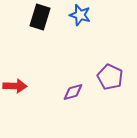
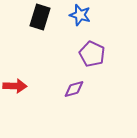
purple pentagon: moved 18 px left, 23 px up
purple diamond: moved 1 px right, 3 px up
